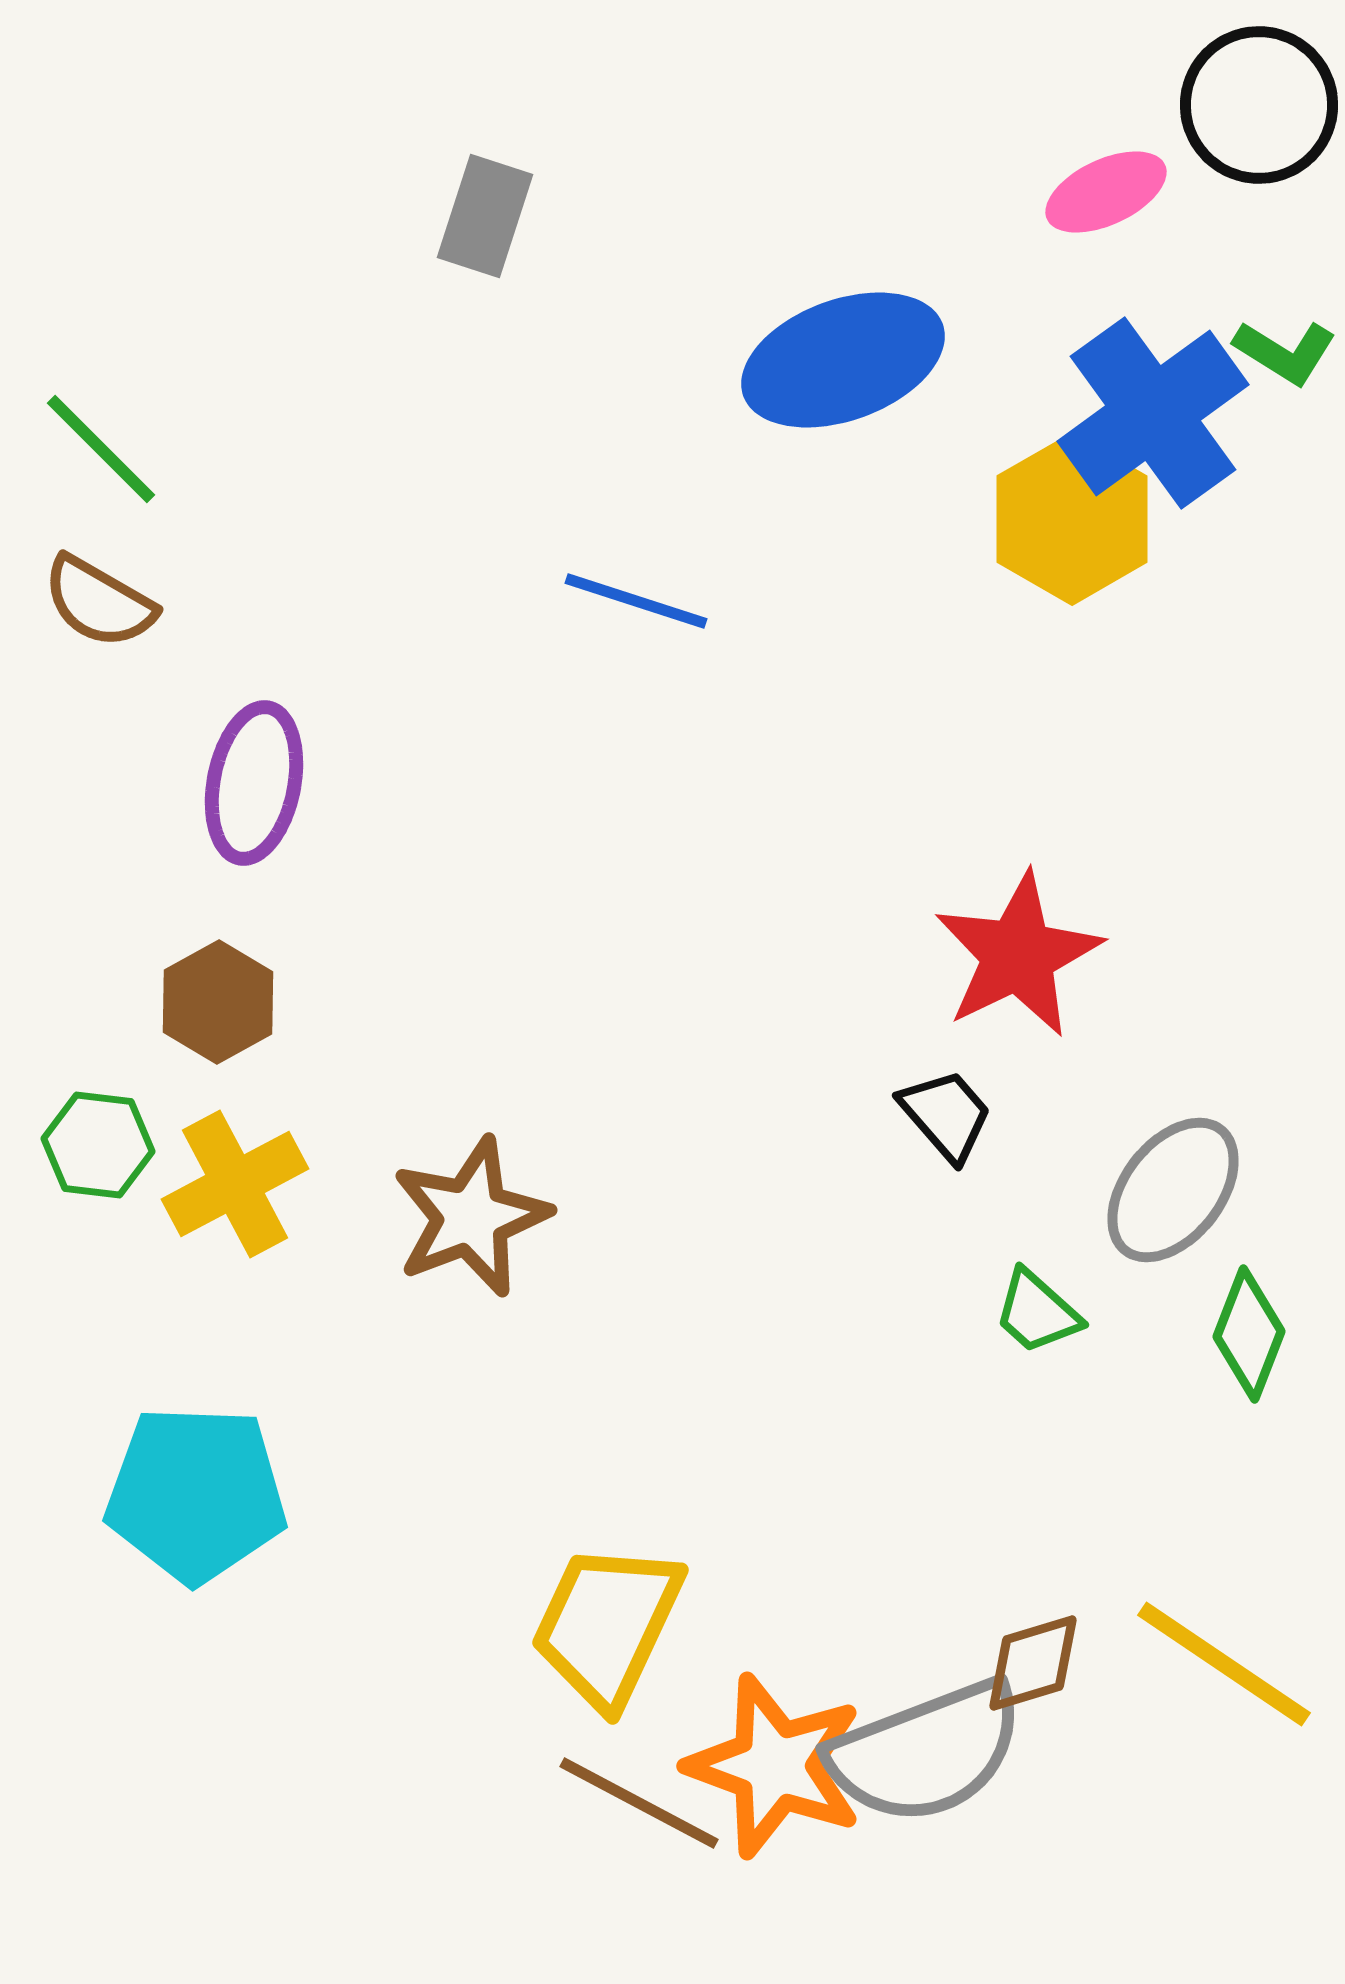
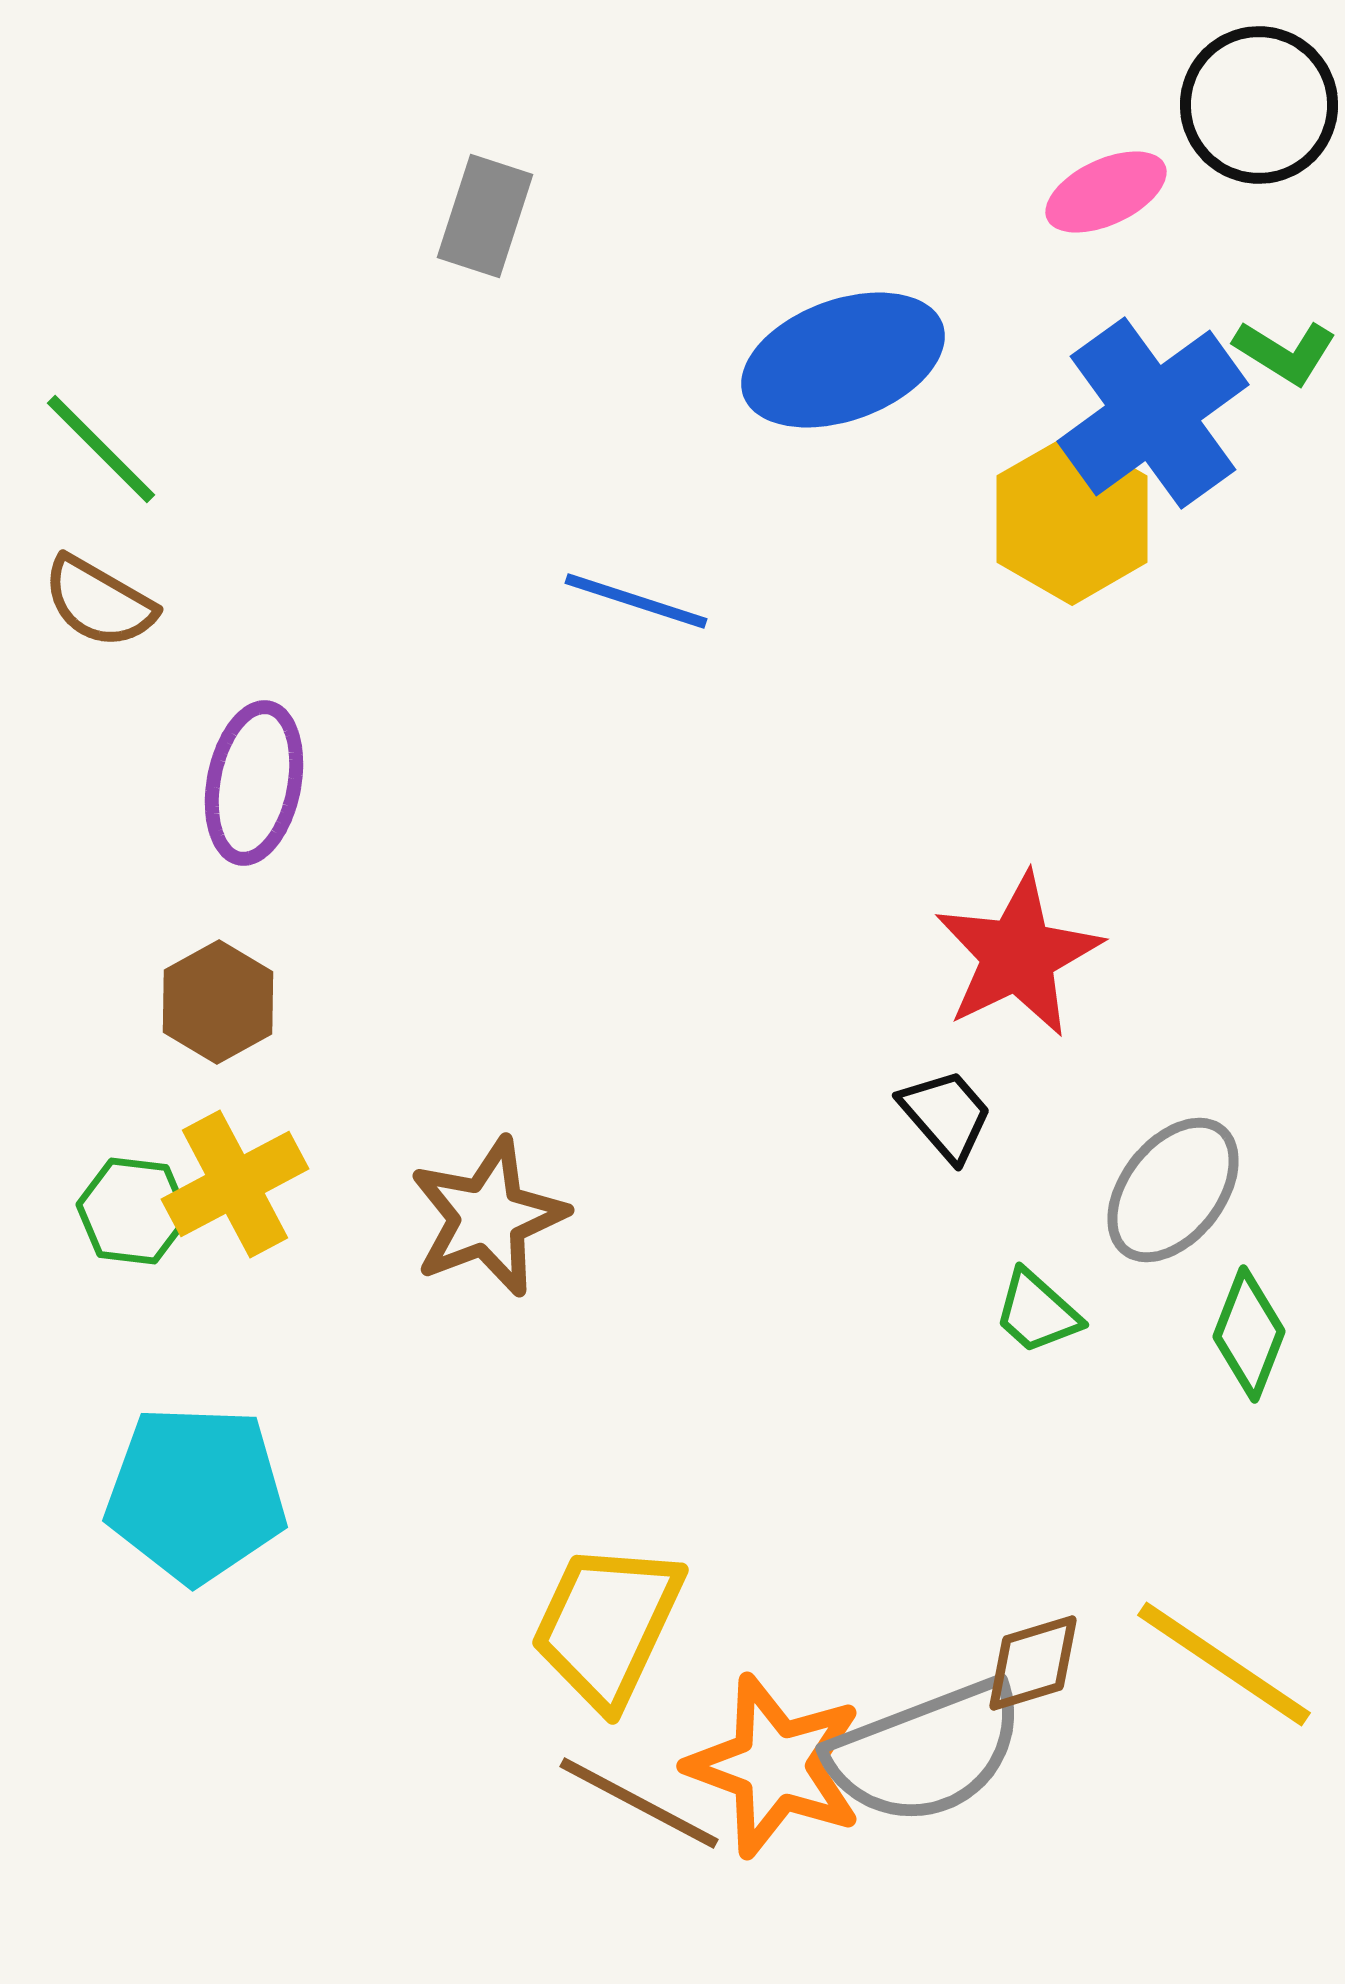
green hexagon: moved 35 px right, 66 px down
brown star: moved 17 px right
